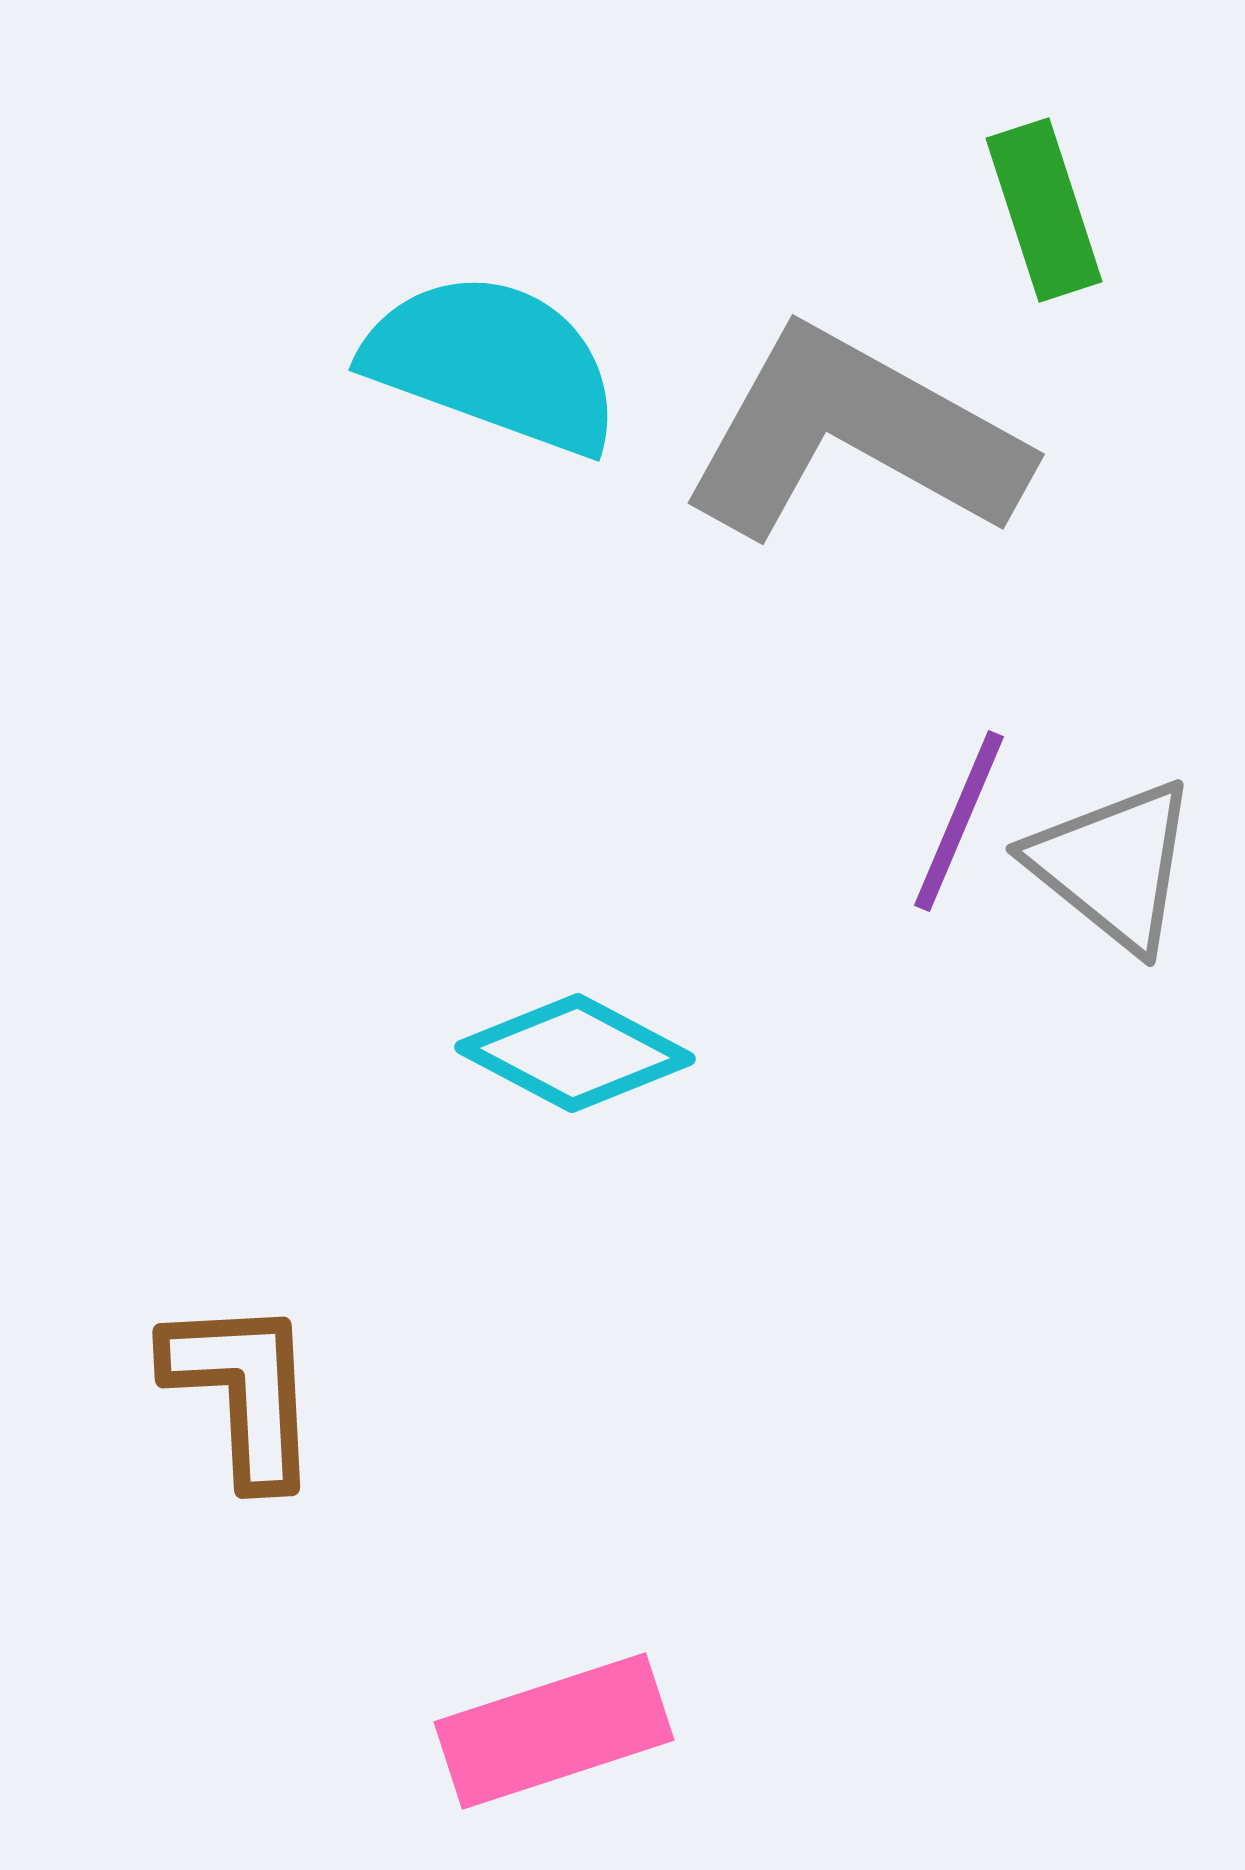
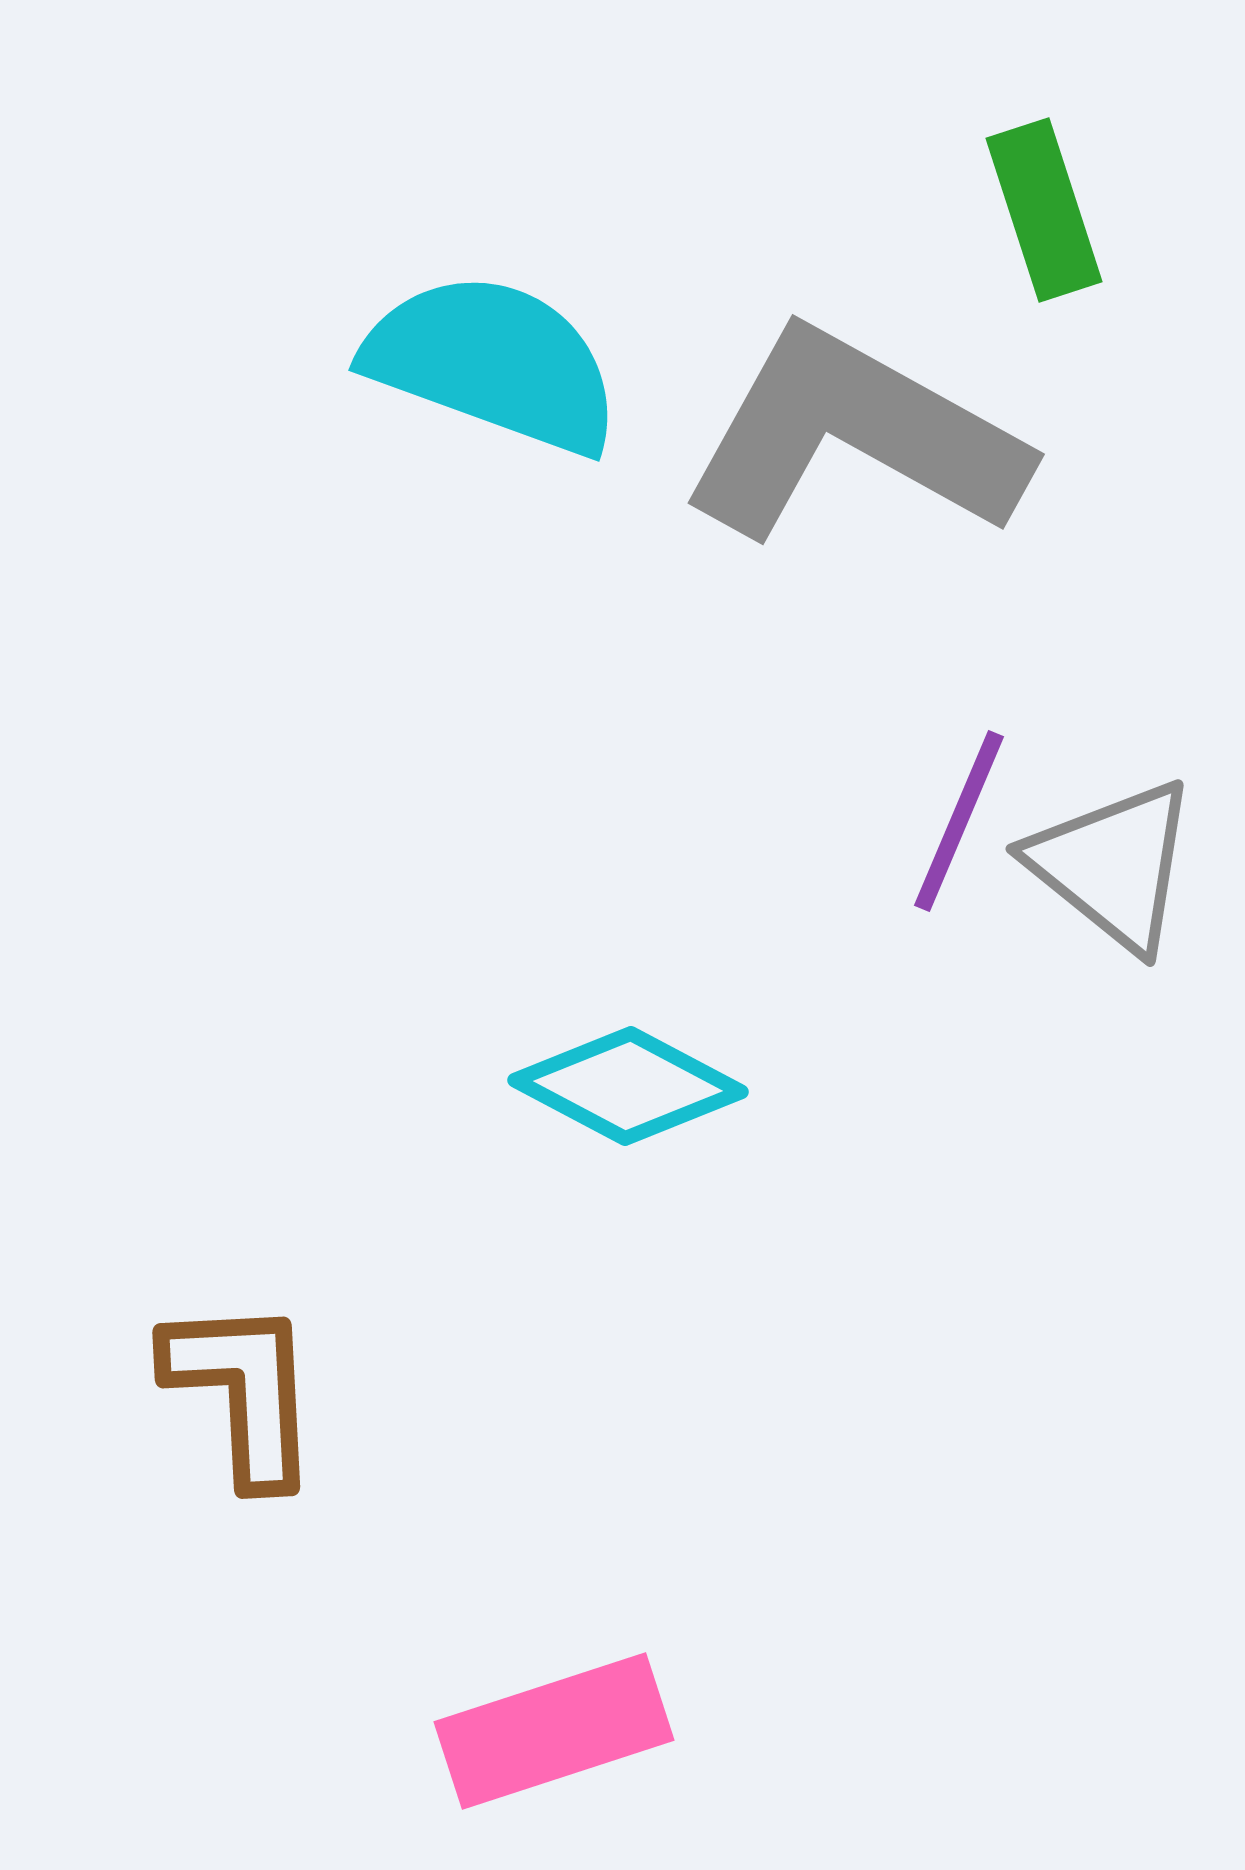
cyan diamond: moved 53 px right, 33 px down
